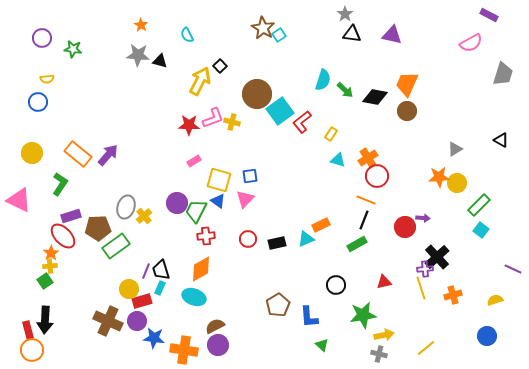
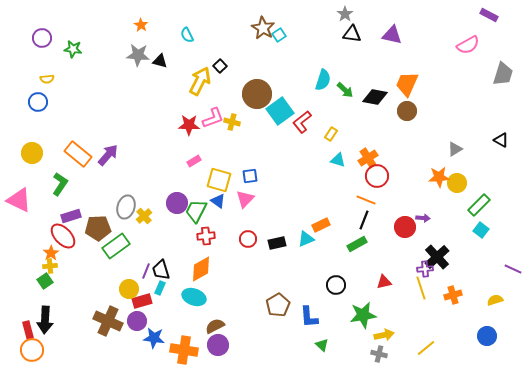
pink semicircle at (471, 43): moved 3 px left, 2 px down
